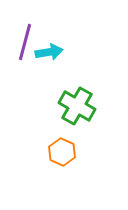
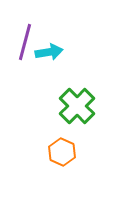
green cross: rotated 15 degrees clockwise
